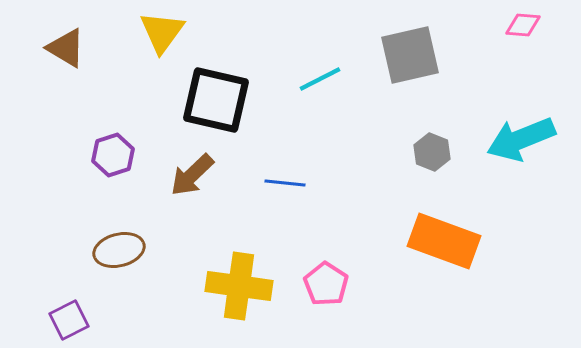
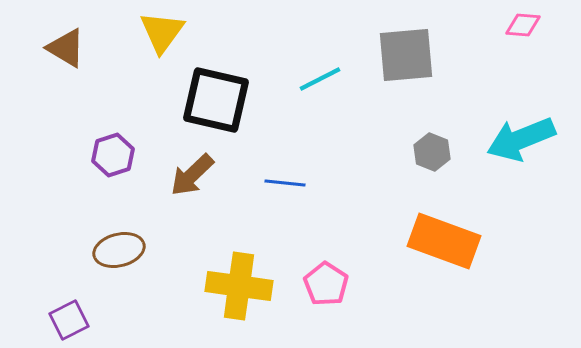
gray square: moved 4 px left; rotated 8 degrees clockwise
